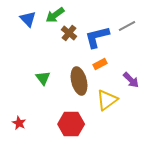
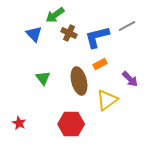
blue triangle: moved 6 px right, 15 px down
brown cross: rotated 14 degrees counterclockwise
purple arrow: moved 1 px left, 1 px up
